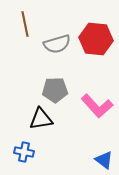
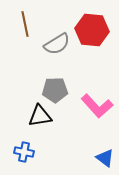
red hexagon: moved 4 px left, 9 px up
gray semicircle: rotated 16 degrees counterclockwise
black triangle: moved 1 px left, 3 px up
blue triangle: moved 1 px right, 2 px up
